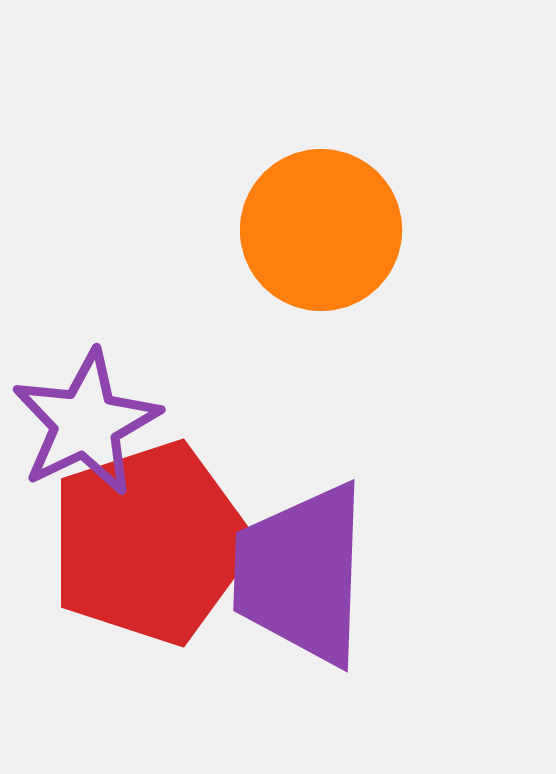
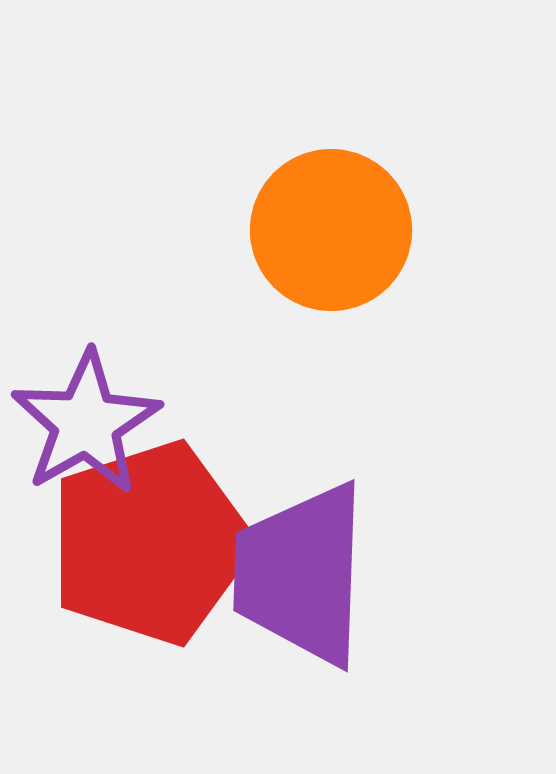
orange circle: moved 10 px right
purple star: rotated 4 degrees counterclockwise
